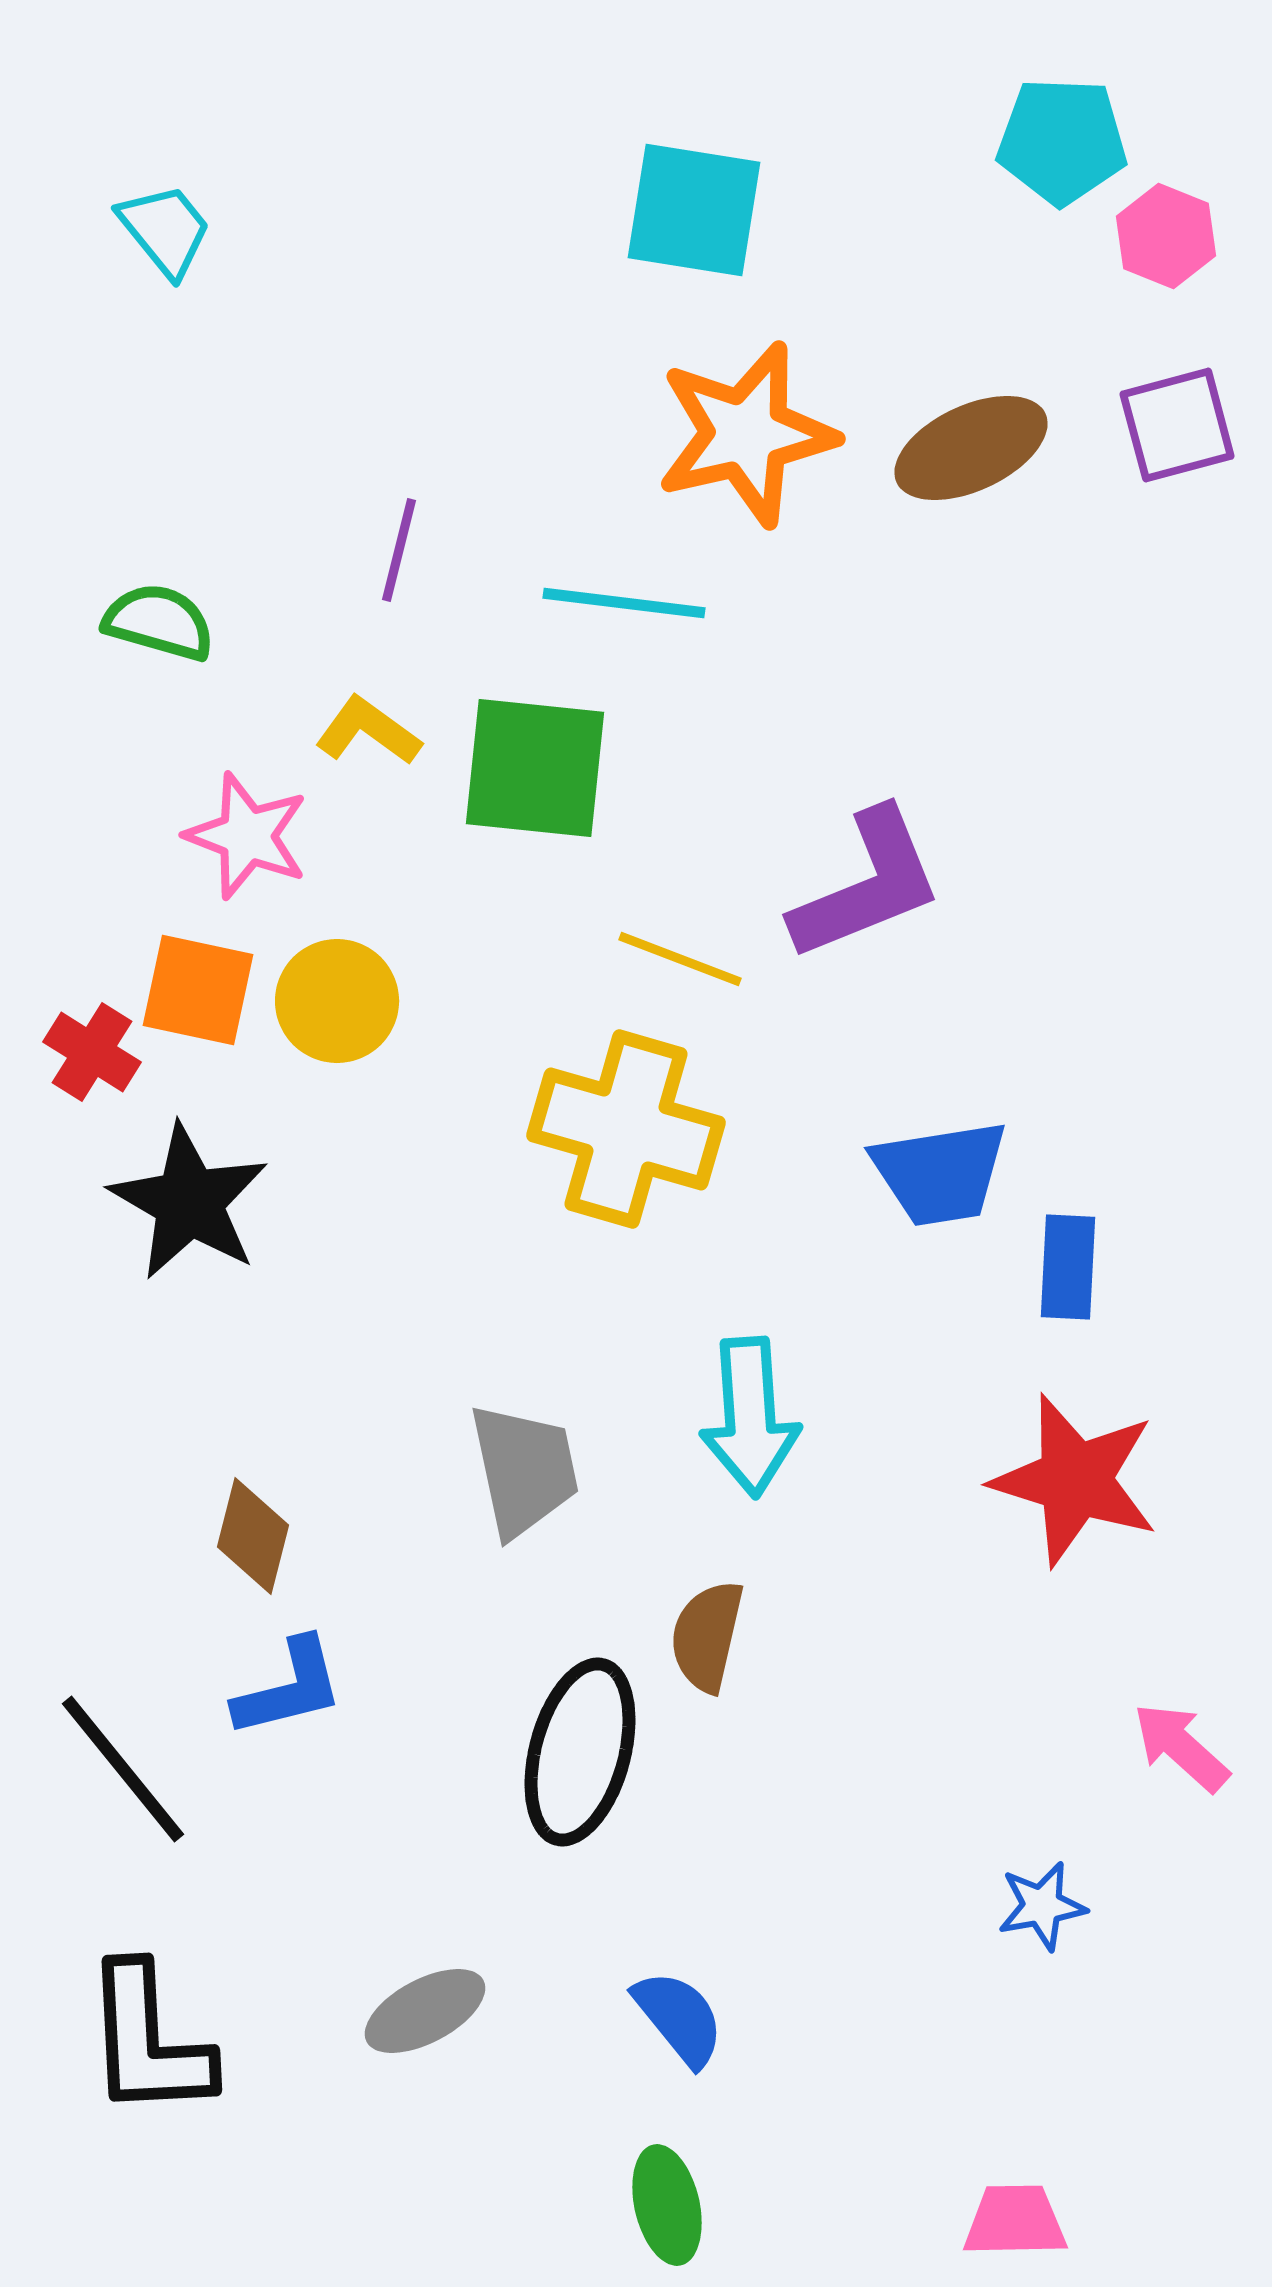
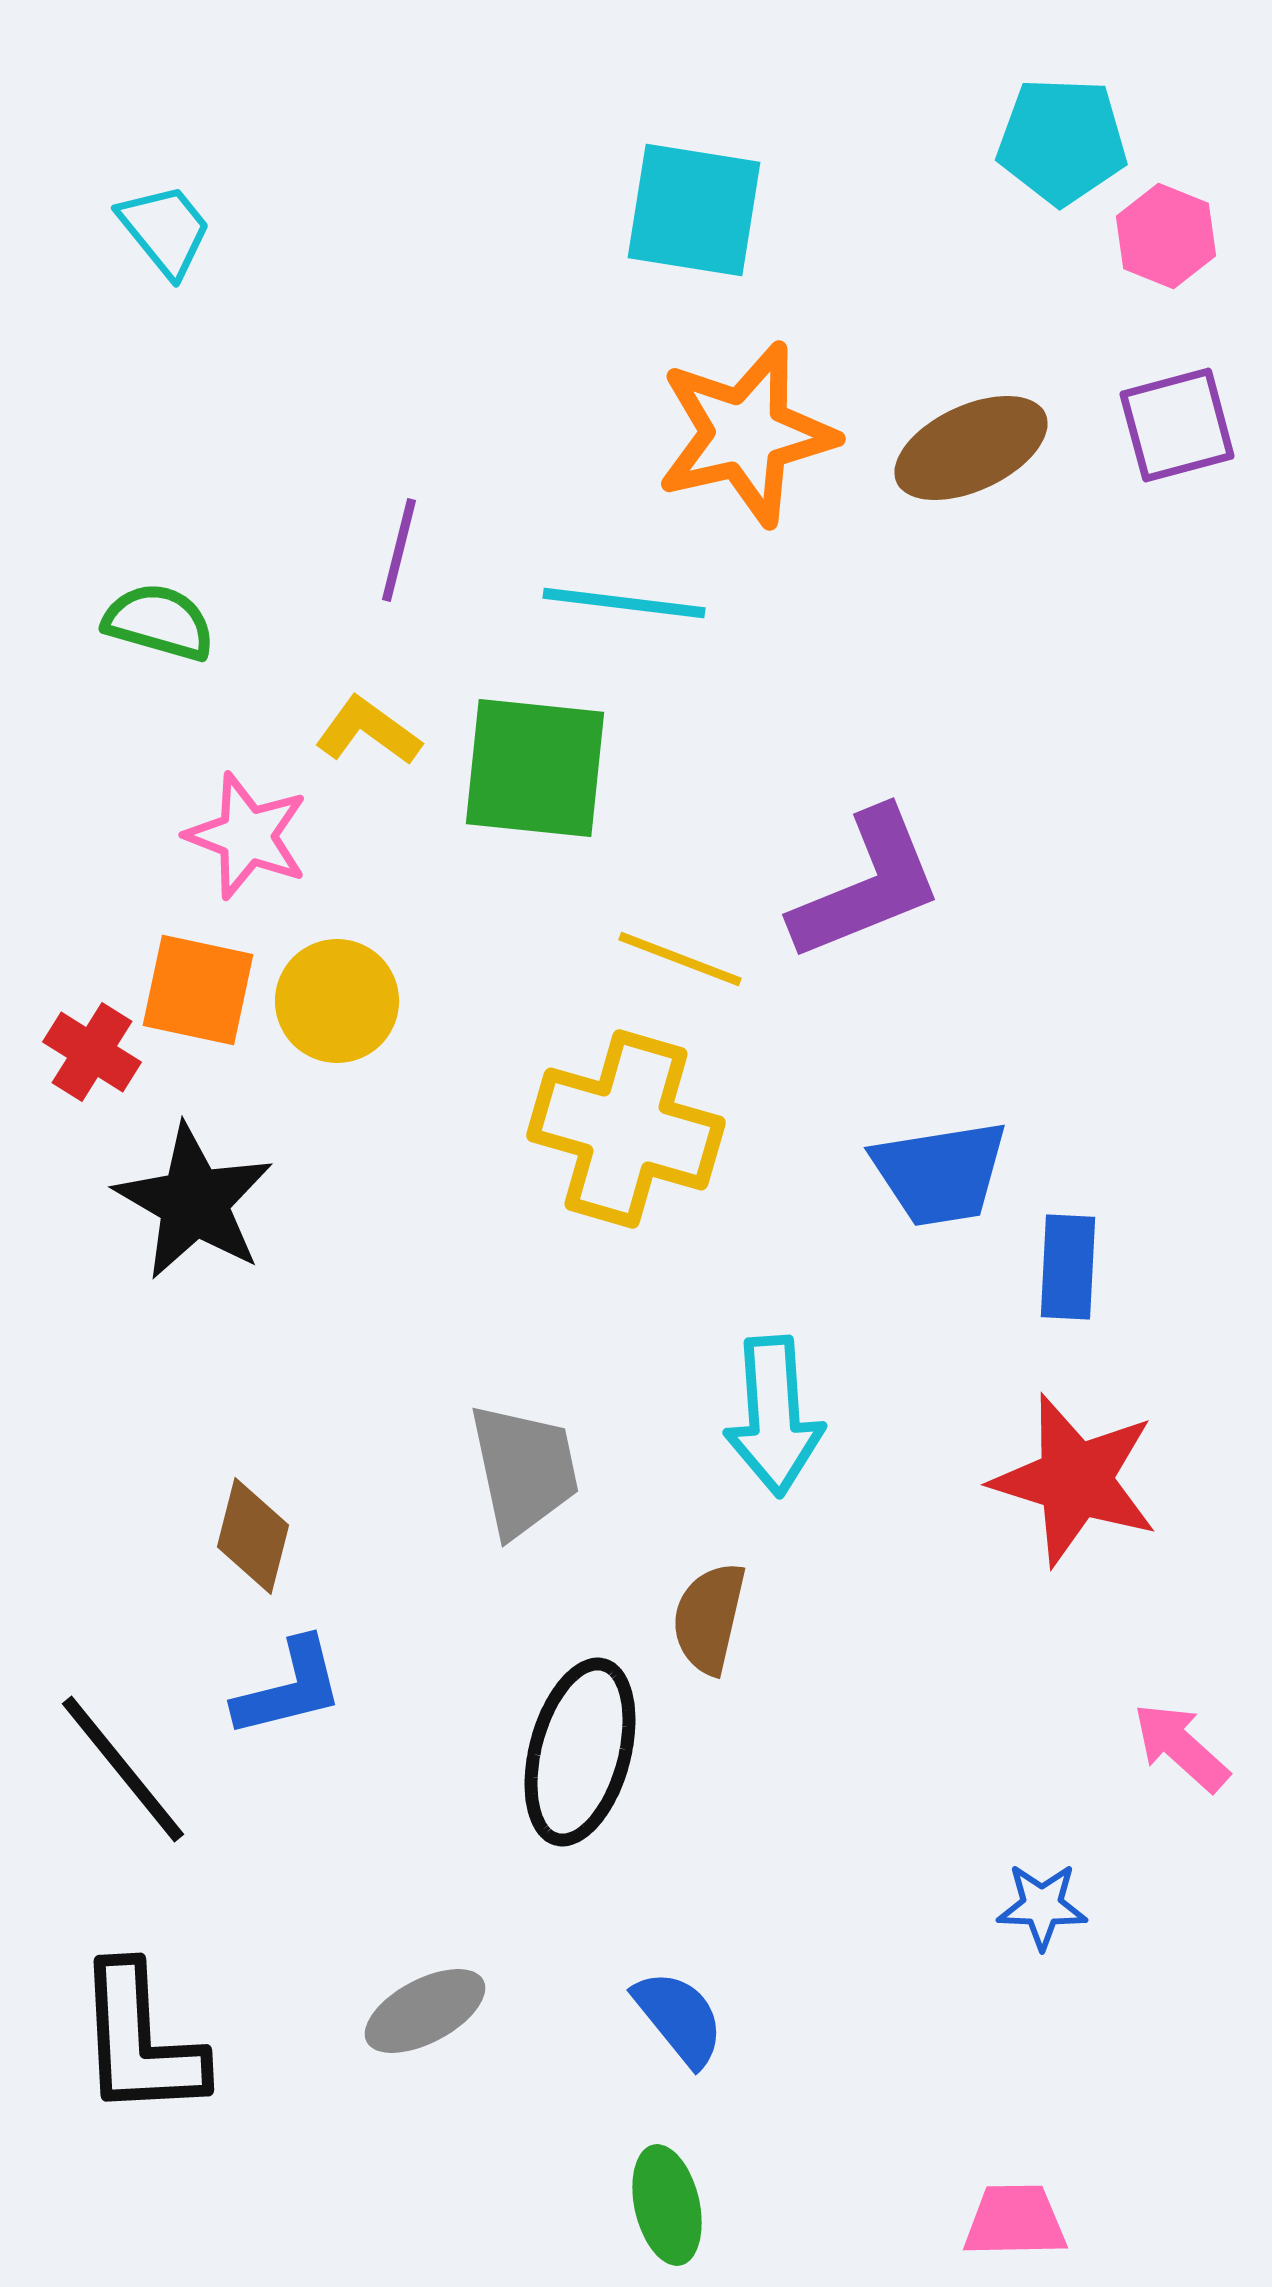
black star: moved 5 px right
cyan arrow: moved 24 px right, 1 px up
brown semicircle: moved 2 px right, 18 px up
blue star: rotated 12 degrees clockwise
black L-shape: moved 8 px left
